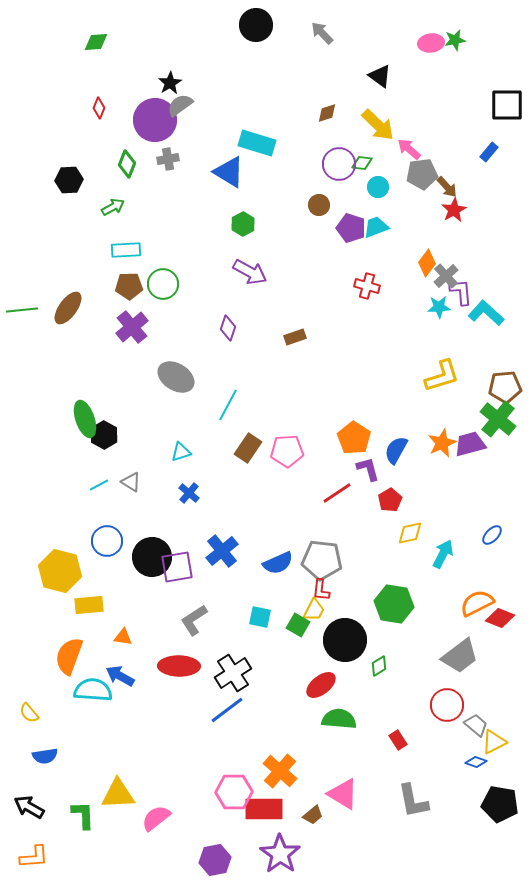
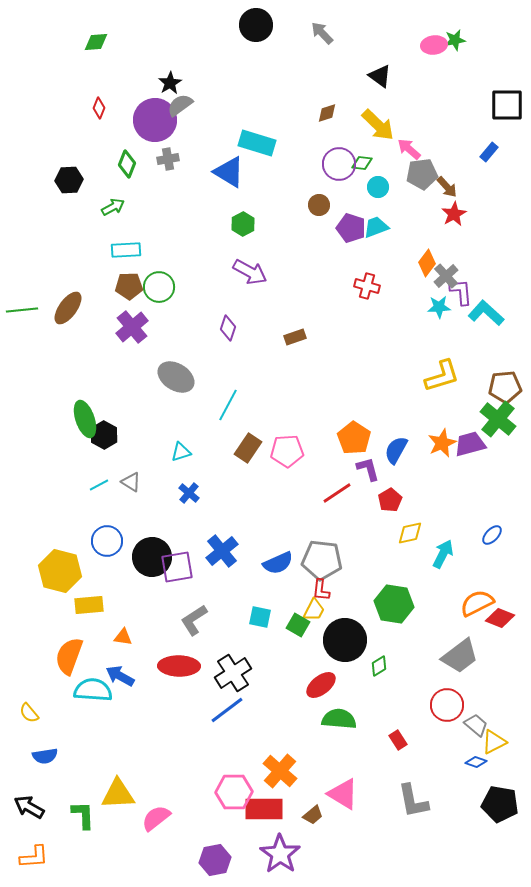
pink ellipse at (431, 43): moved 3 px right, 2 px down
red star at (454, 210): moved 4 px down
green circle at (163, 284): moved 4 px left, 3 px down
